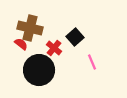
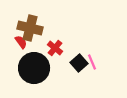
black square: moved 4 px right, 26 px down
red semicircle: moved 2 px up; rotated 16 degrees clockwise
red cross: moved 1 px right
black circle: moved 5 px left, 2 px up
